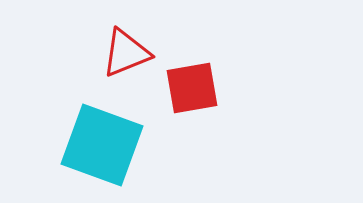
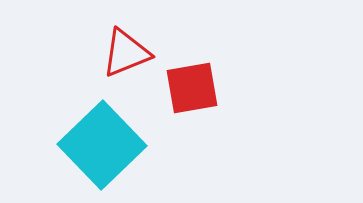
cyan square: rotated 26 degrees clockwise
